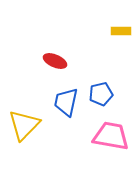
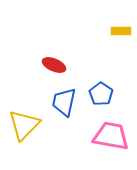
red ellipse: moved 1 px left, 4 px down
blue pentagon: rotated 25 degrees counterclockwise
blue trapezoid: moved 2 px left
